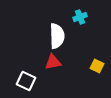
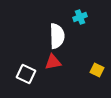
yellow square: moved 4 px down
white square: moved 7 px up
